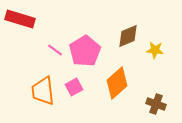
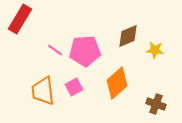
red rectangle: rotated 76 degrees counterclockwise
pink pentagon: rotated 28 degrees clockwise
